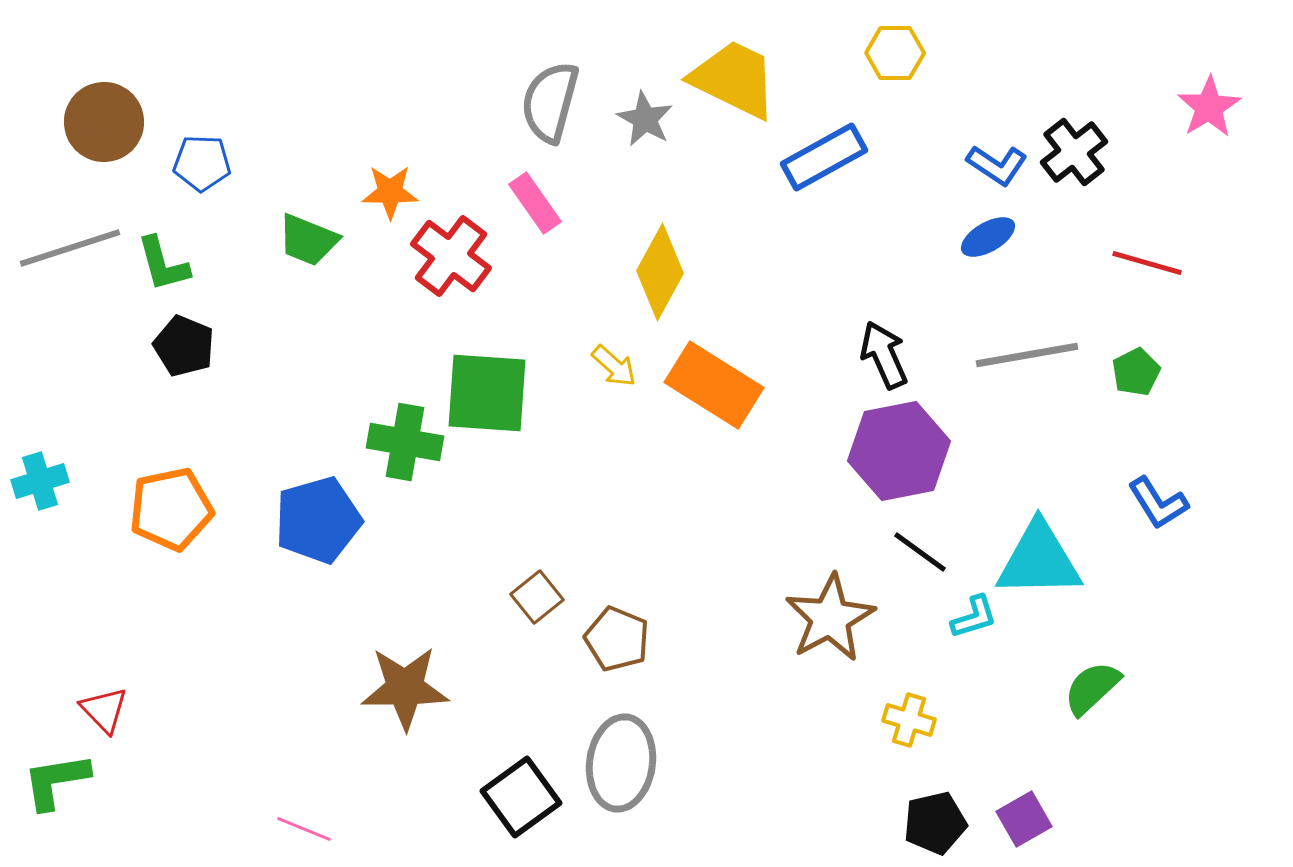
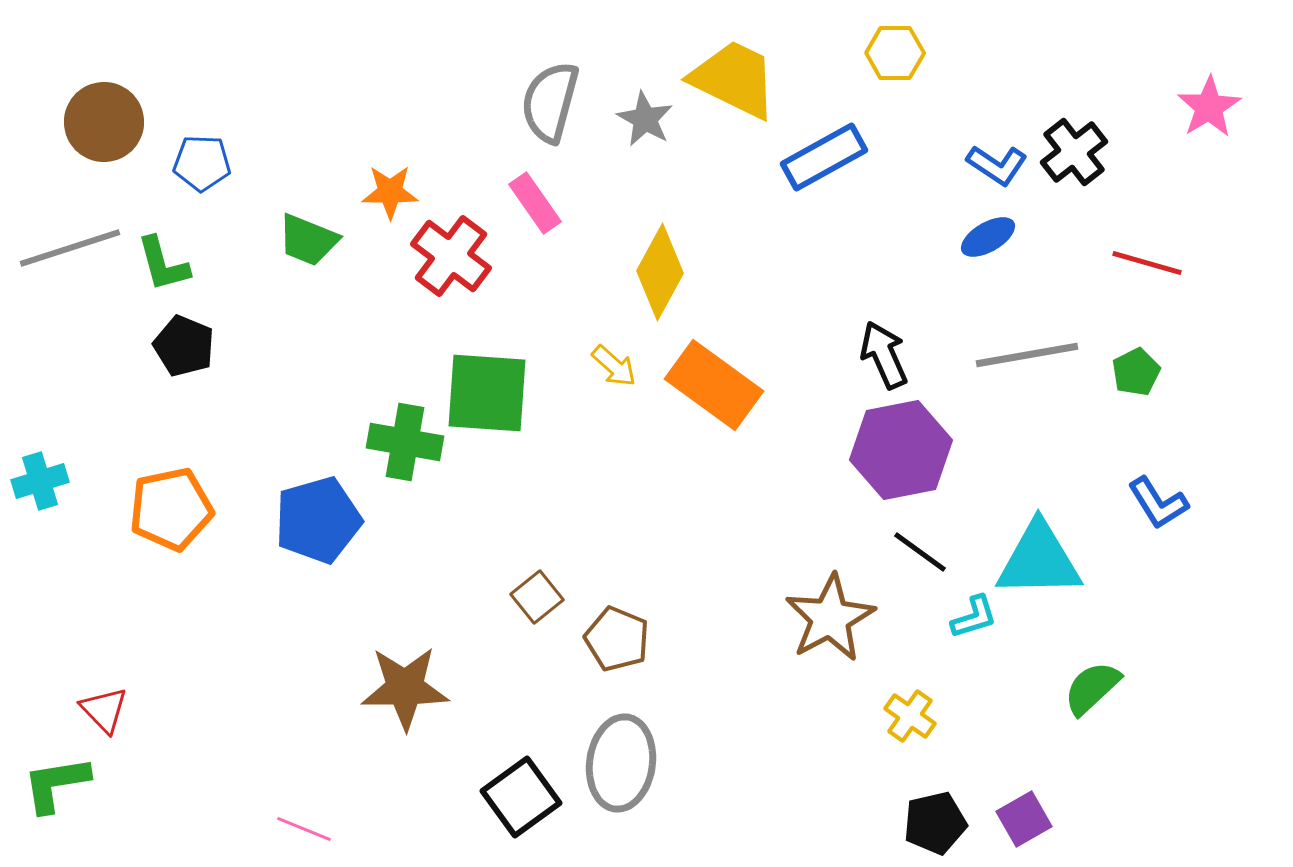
orange rectangle at (714, 385): rotated 4 degrees clockwise
purple hexagon at (899, 451): moved 2 px right, 1 px up
yellow cross at (909, 720): moved 1 px right, 4 px up; rotated 18 degrees clockwise
green L-shape at (56, 781): moved 3 px down
